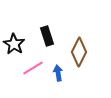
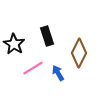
brown diamond: moved 1 px down
blue arrow: rotated 21 degrees counterclockwise
